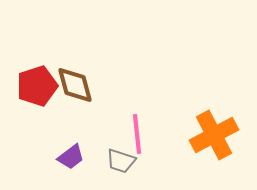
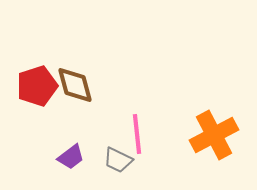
gray trapezoid: moved 3 px left, 1 px up; rotated 8 degrees clockwise
